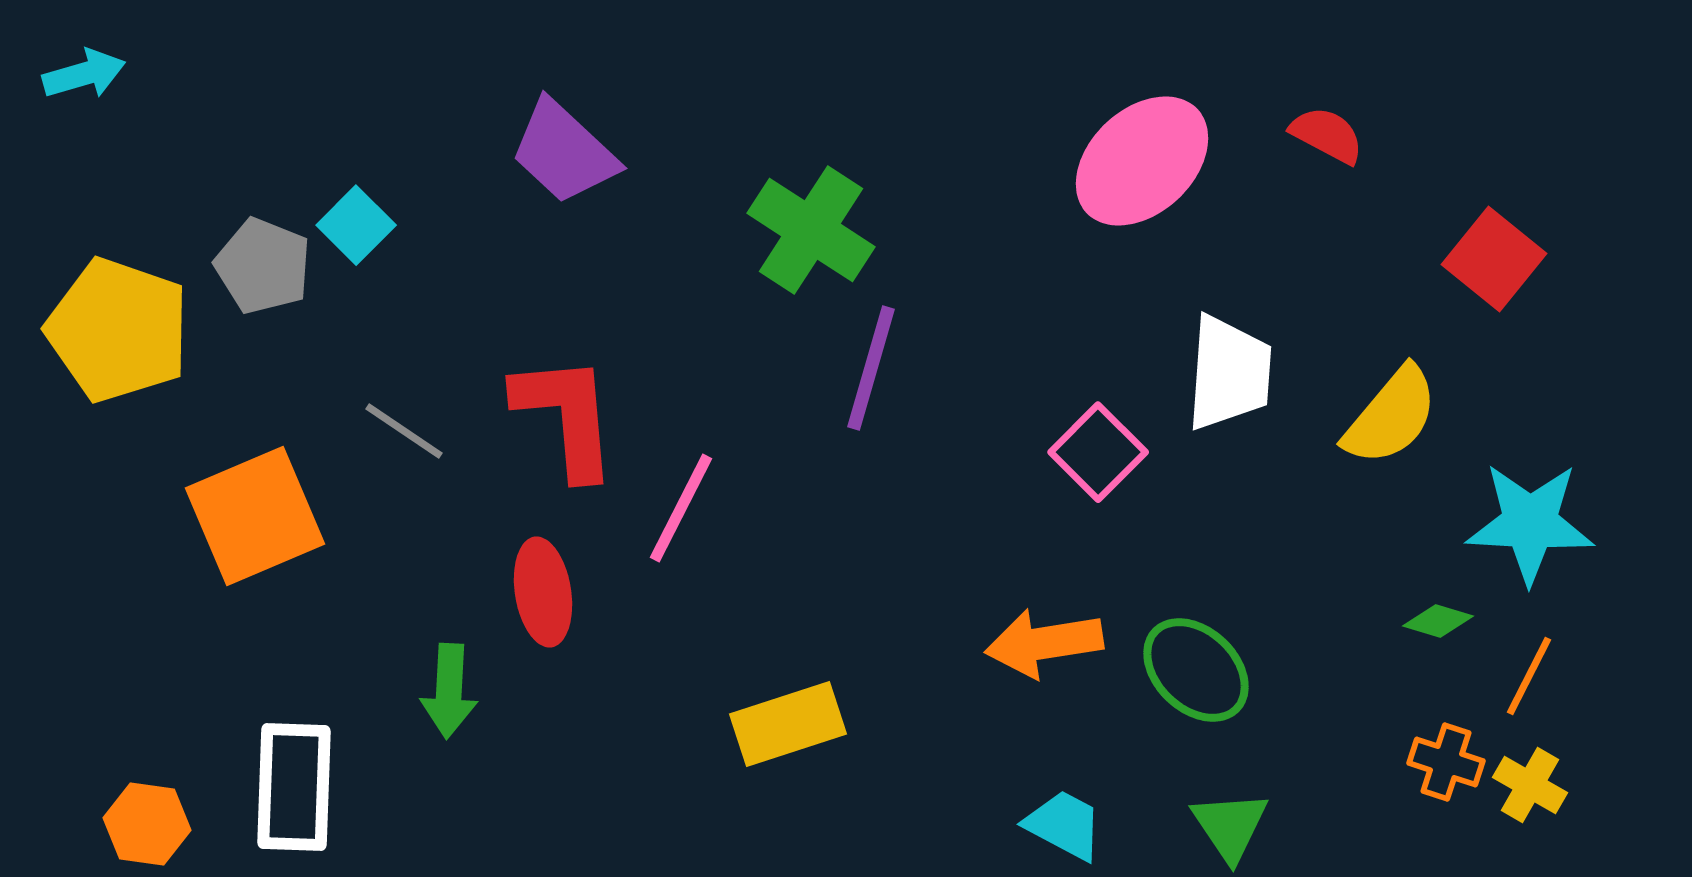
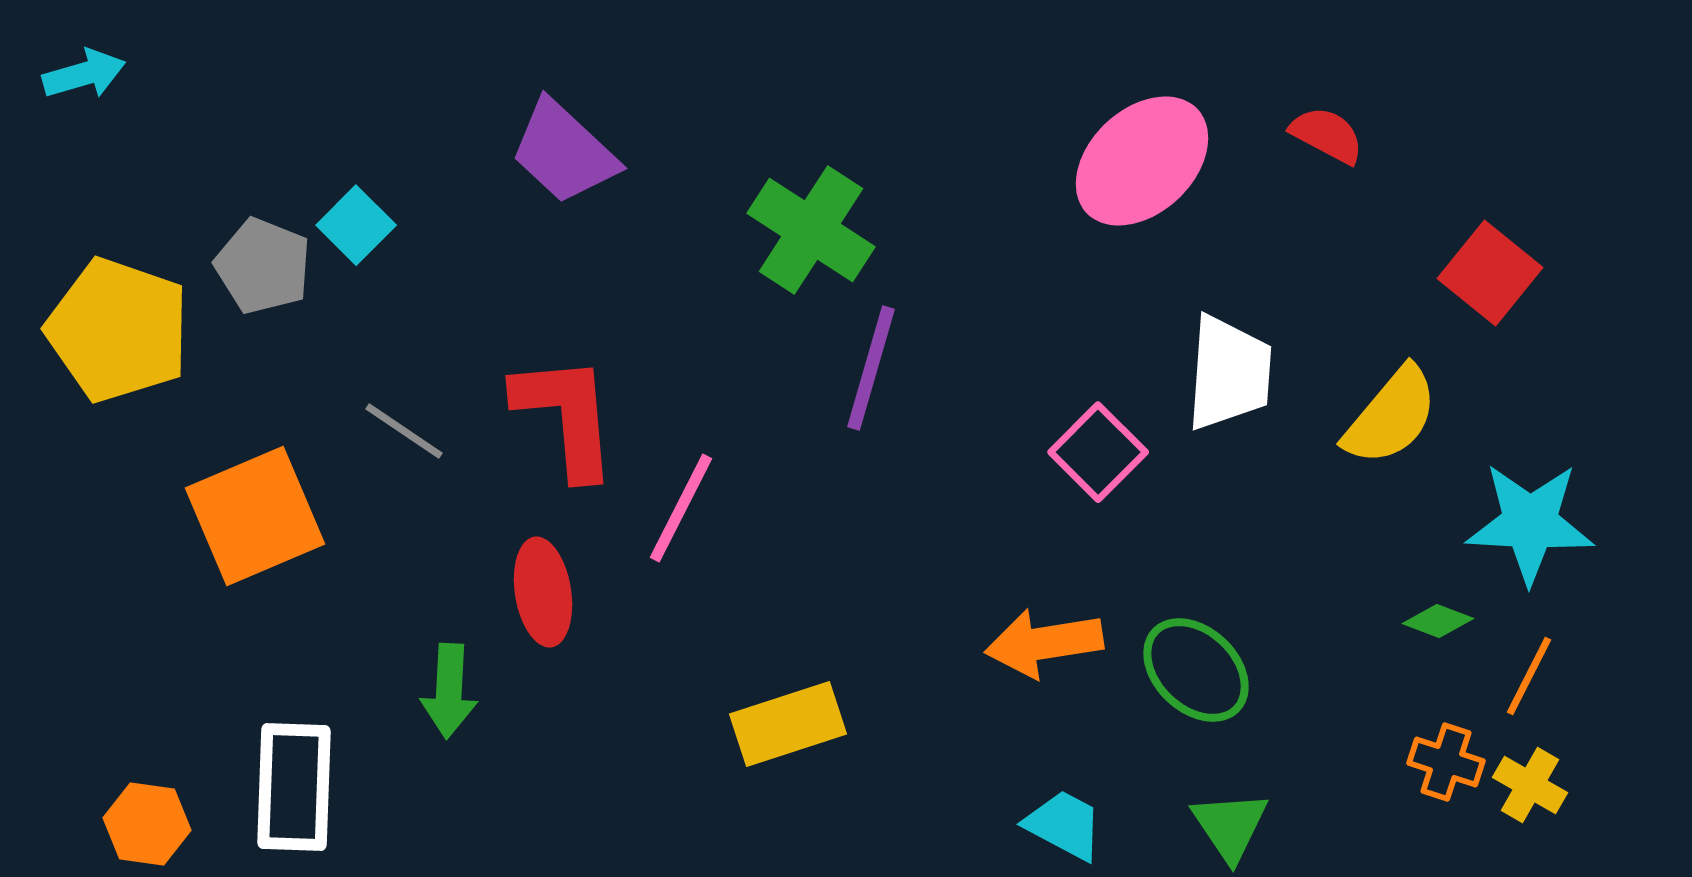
red square: moved 4 px left, 14 px down
green diamond: rotated 4 degrees clockwise
